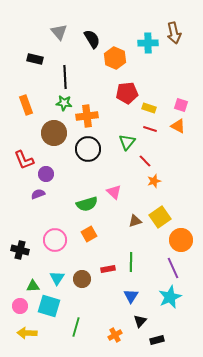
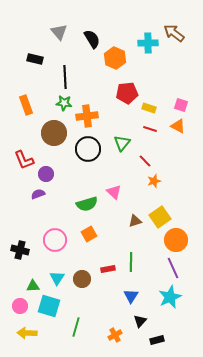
brown arrow at (174, 33): rotated 140 degrees clockwise
green triangle at (127, 142): moved 5 px left, 1 px down
orange circle at (181, 240): moved 5 px left
